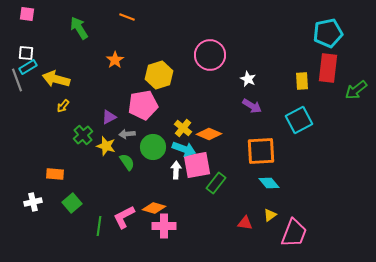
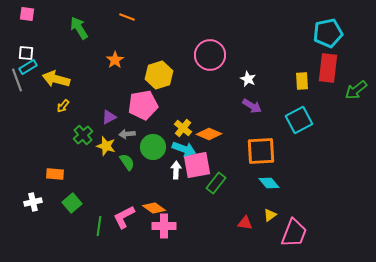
orange diamond at (154, 208): rotated 20 degrees clockwise
